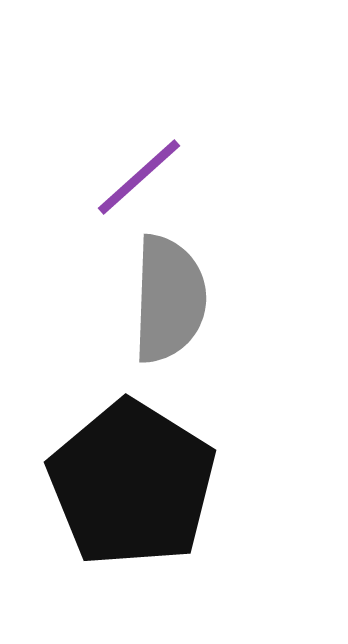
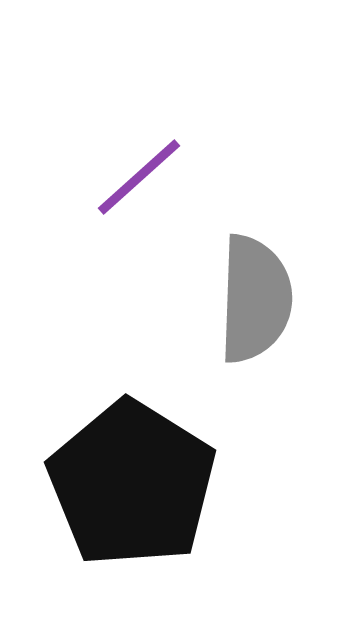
gray semicircle: moved 86 px right
